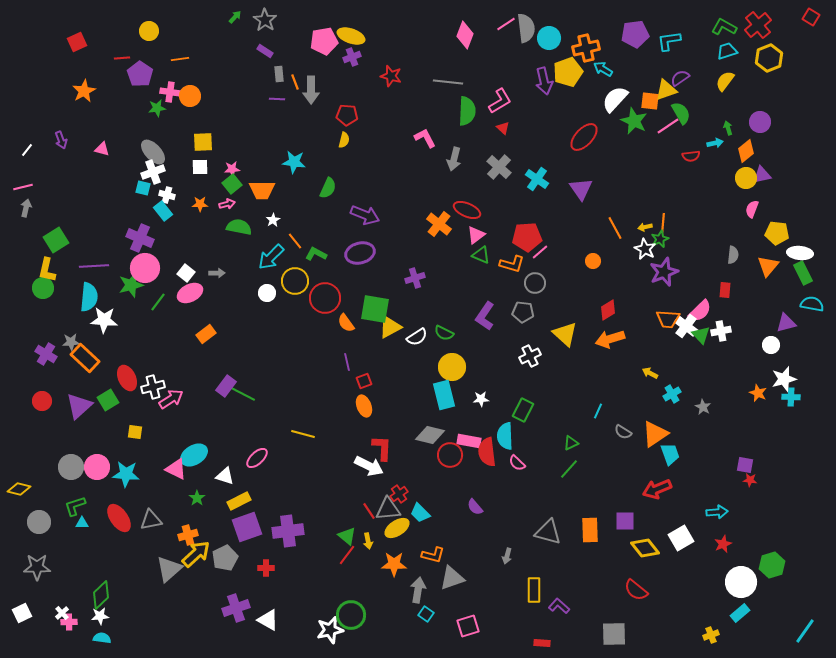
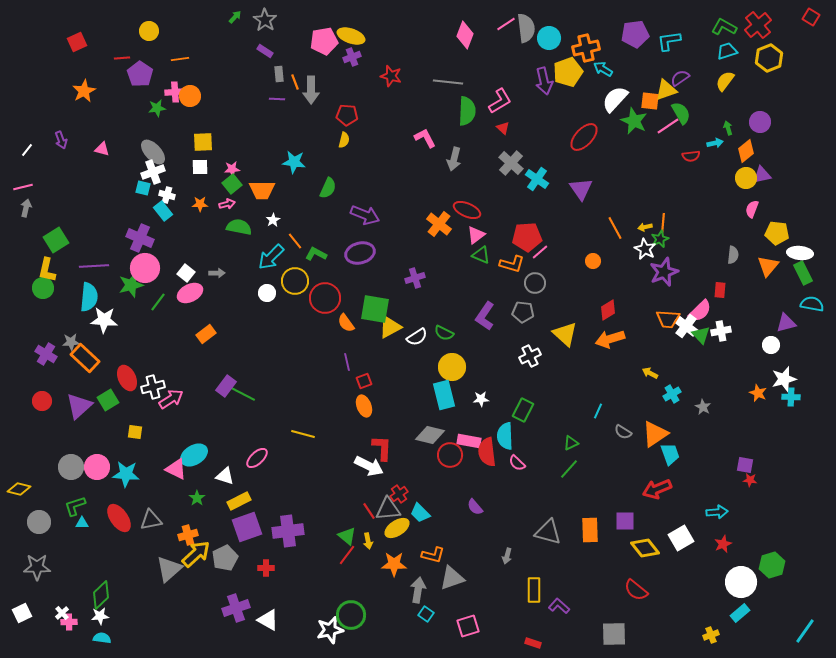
pink cross at (170, 92): moved 5 px right; rotated 12 degrees counterclockwise
gray cross at (499, 167): moved 12 px right, 4 px up
red rectangle at (725, 290): moved 5 px left
red rectangle at (542, 643): moved 9 px left; rotated 14 degrees clockwise
